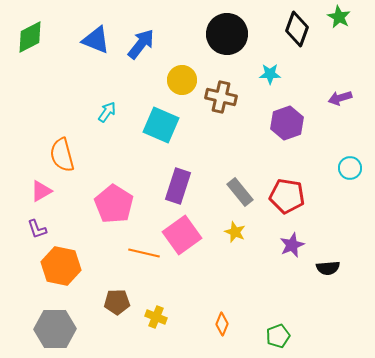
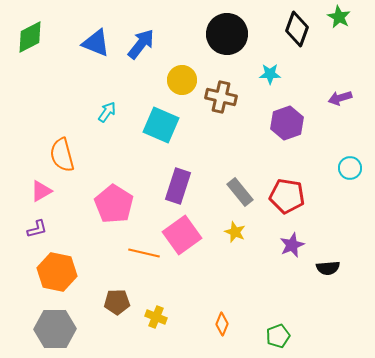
blue triangle: moved 3 px down
purple L-shape: rotated 85 degrees counterclockwise
orange hexagon: moved 4 px left, 6 px down
